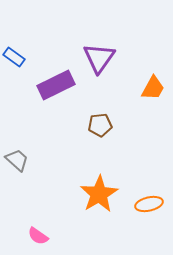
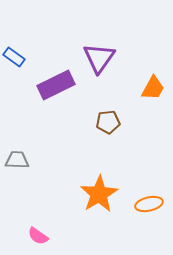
brown pentagon: moved 8 px right, 3 px up
gray trapezoid: rotated 40 degrees counterclockwise
